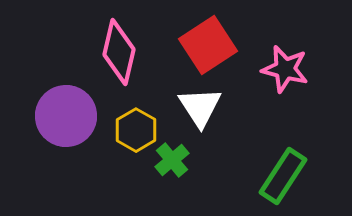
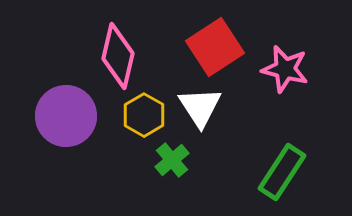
red square: moved 7 px right, 2 px down
pink diamond: moved 1 px left, 4 px down
yellow hexagon: moved 8 px right, 15 px up
green rectangle: moved 1 px left, 4 px up
